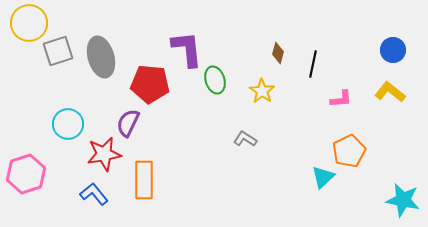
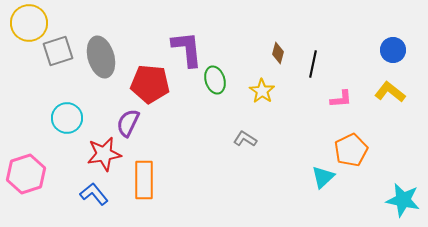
cyan circle: moved 1 px left, 6 px up
orange pentagon: moved 2 px right, 1 px up
